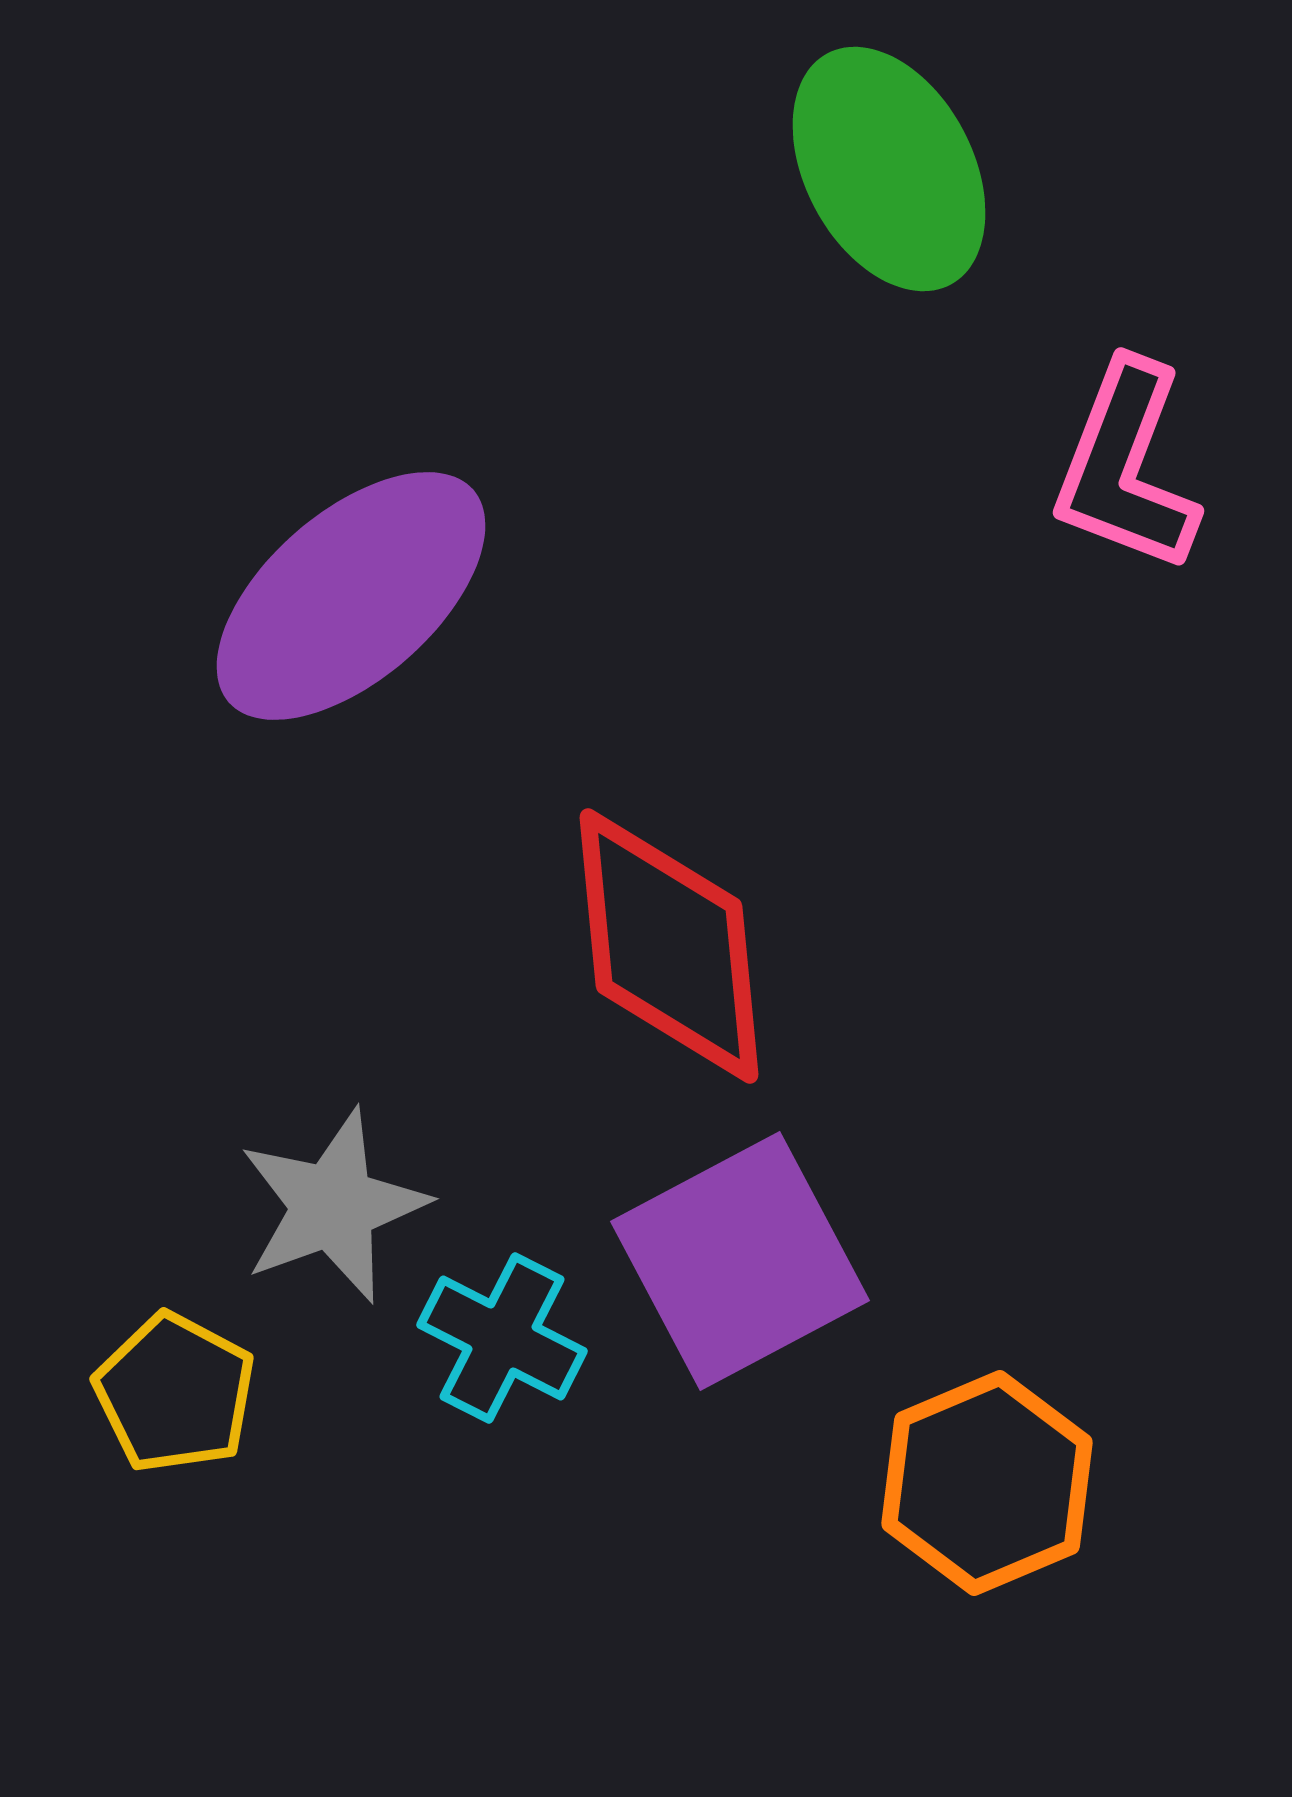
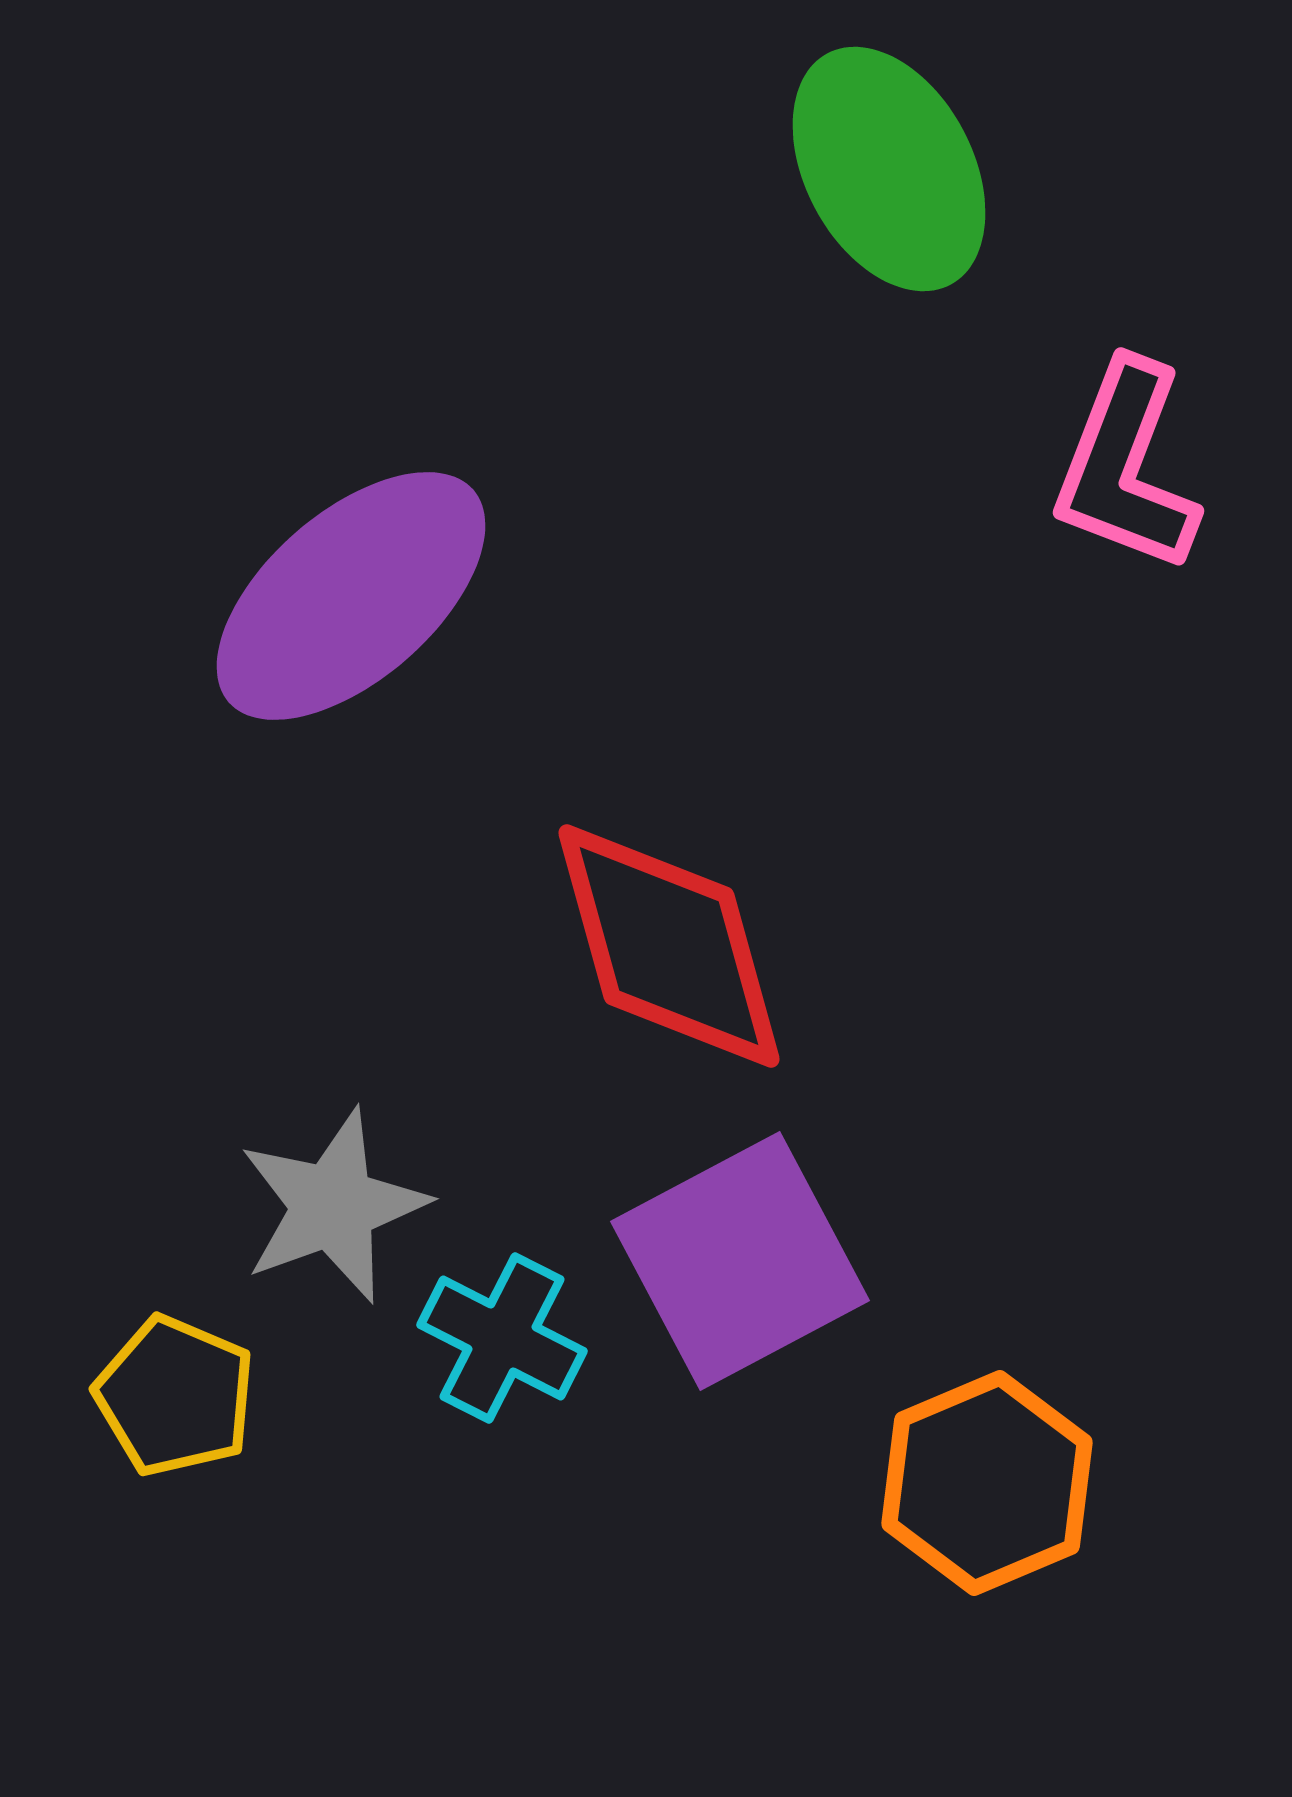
red diamond: rotated 10 degrees counterclockwise
yellow pentagon: moved 3 px down; rotated 5 degrees counterclockwise
